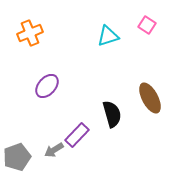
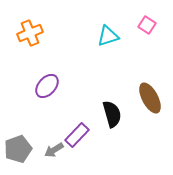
gray pentagon: moved 1 px right, 8 px up
